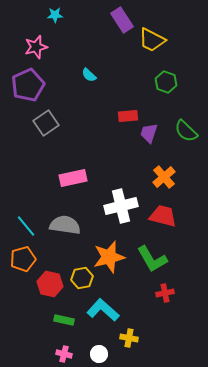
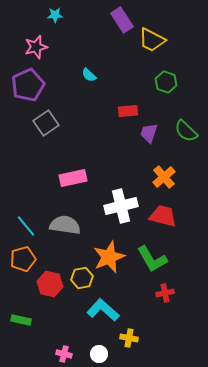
red rectangle: moved 5 px up
orange star: rotated 8 degrees counterclockwise
green rectangle: moved 43 px left
